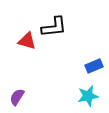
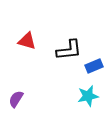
black L-shape: moved 15 px right, 23 px down
purple semicircle: moved 1 px left, 2 px down
